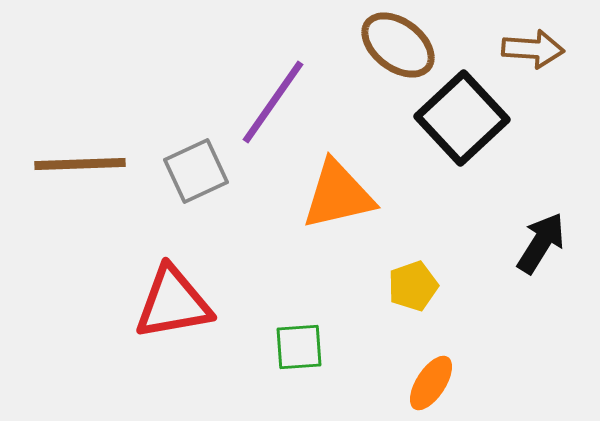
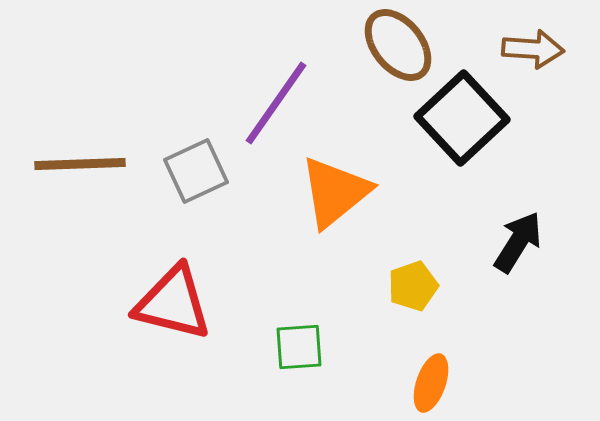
brown ellipse: rotated 14 degrees clockwise
purple line: moved 3 px right, 1 px down
orange triangle: moved 3 px left, 3 px up; rotated 26 degrees counterclockwise
black arrow: moved 23 px left, 1 px up
red triangle: rotated 24 degrees clockwise
orange ellipse: rotated 14 degrees counterclockwise
